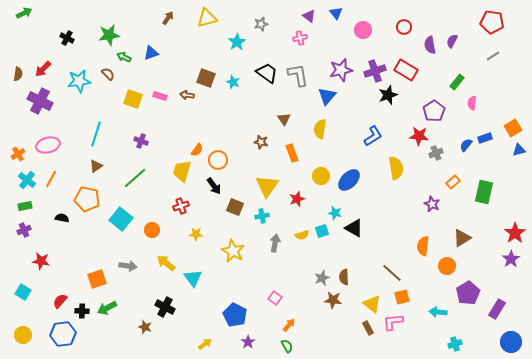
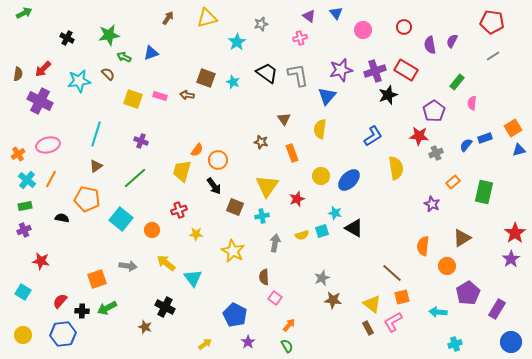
red cross at (181, 206): moved 2 px left, 4 px down
brown semicircle at (344, 277): moved 80 px left
pink L-shape at (393, 322): rotated 25 degrees counterclockwise
